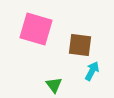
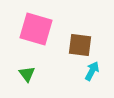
green triangle: moved 27 px left, 11 px up
